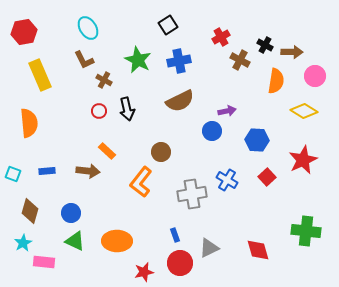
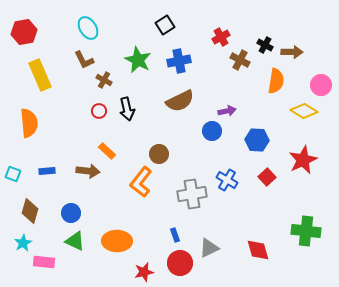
black square at (168, 25): moved 3 px left
pink circle at (315, 76): moved 6 px right, 9 px down
brown circle at (161, 152): moved 2 px left, 2 px down
